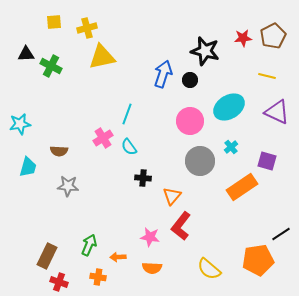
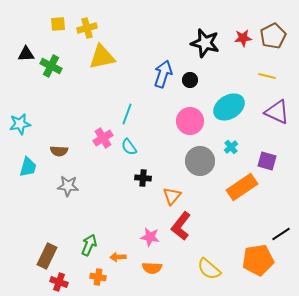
yellow square: moved 4 px right, 2 px down
black star: moved 8 px up
